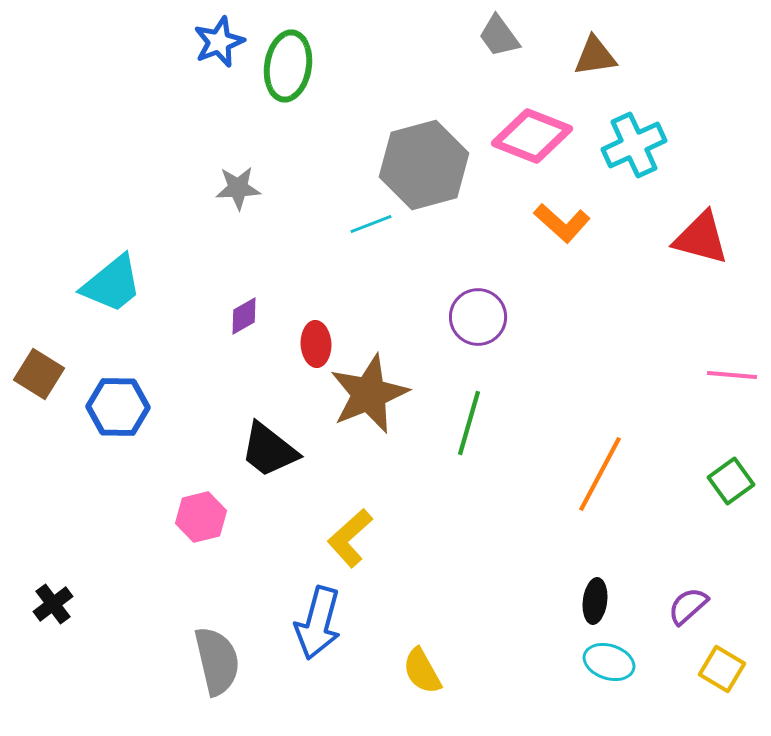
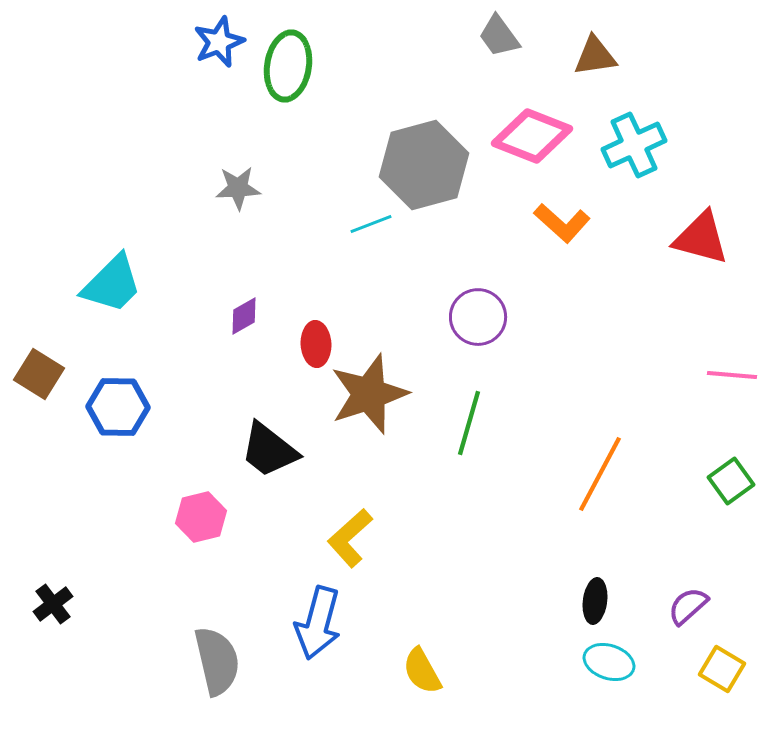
cyan trapezoid: rotated 6 degrees counterclockwise
brown star: rotated 4 degrees clockwise
